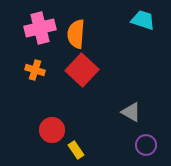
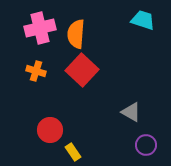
orange cross: moved 1 px right, 1 px down
red circle: moved 2 px left
yellow rectangle: moved 3 px left, 2 px down
